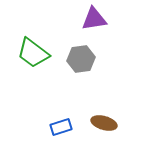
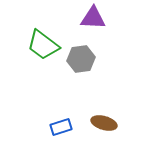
purple triangle: moved 1 px left, 1 px up; rotated 12 degrees clockwise
green trapezoid: moved 10 px right, 8 px up
